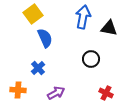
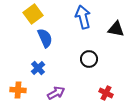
blue arrow: rotated 25 degrees counterclockwise
black triangle: moved 7 px right, 1 px down
black circle: moved 2 px left
